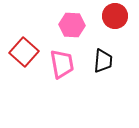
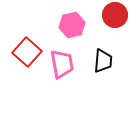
red circle: moved 1 px up
pink hexagon: rotated 15 degrees counterclockwise
red square: moved 3 px right
